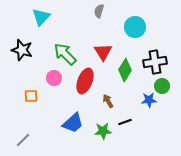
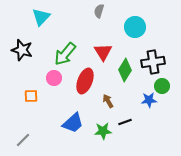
green arrow: rotated 95 degrees counterclockwise
black cross: moved 2 px left
